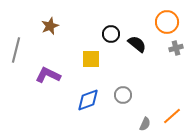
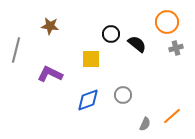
brown star: rotated 30 degrees clockwise
purple L-shape: moved 2 px right, 1 px up
